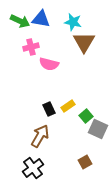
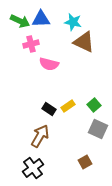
blue triangle: rotated 12 degrees counterclockwise
brown triangle: rotated 35 degrees counterclockwise
pink cross: moved 3 px up
black rectangle: rotated 32 degrees counterclockwise
green square: moved 8 px right, 11 px up
